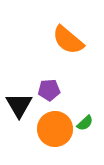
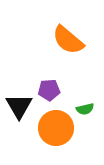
black triangle: moved 1 px down
green semicircle: moved 14 px up; rotated 30 degrees clockwise
orange circle: moved 1 px right, 1 px up
